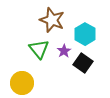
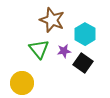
purple star: rotated 24 degrees clockwise
